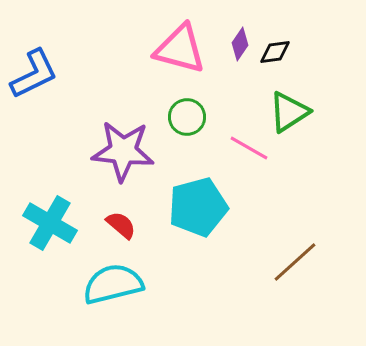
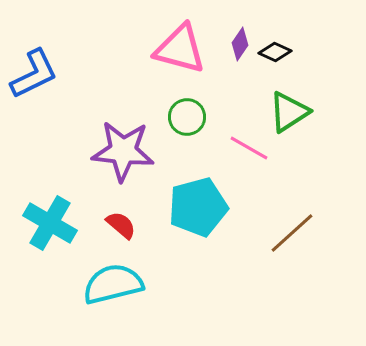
black diamond: rotated 32 degrees clockwise
brown line: moved 3 px left, 29 px up
